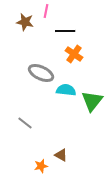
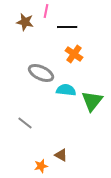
black line: moved 2 px right, 4 px up
